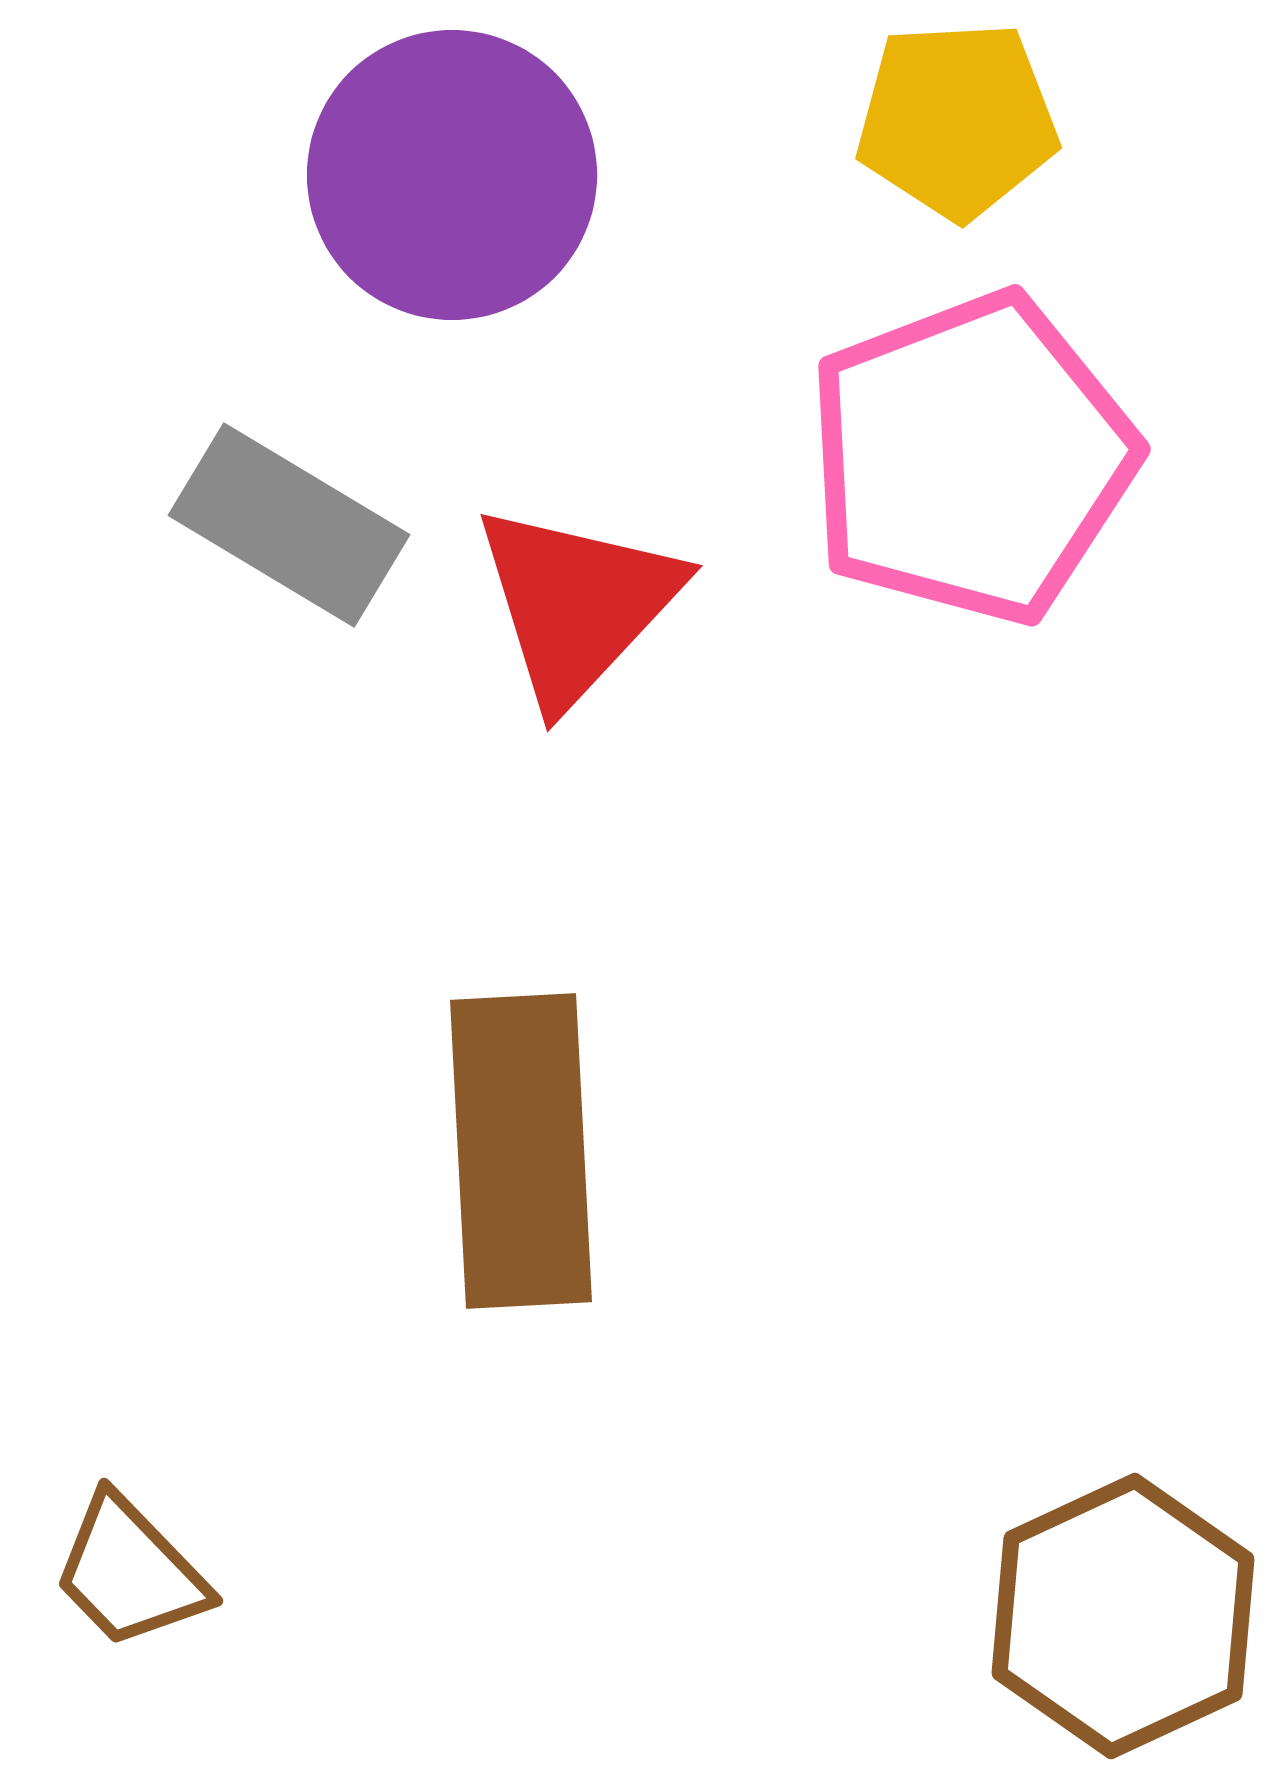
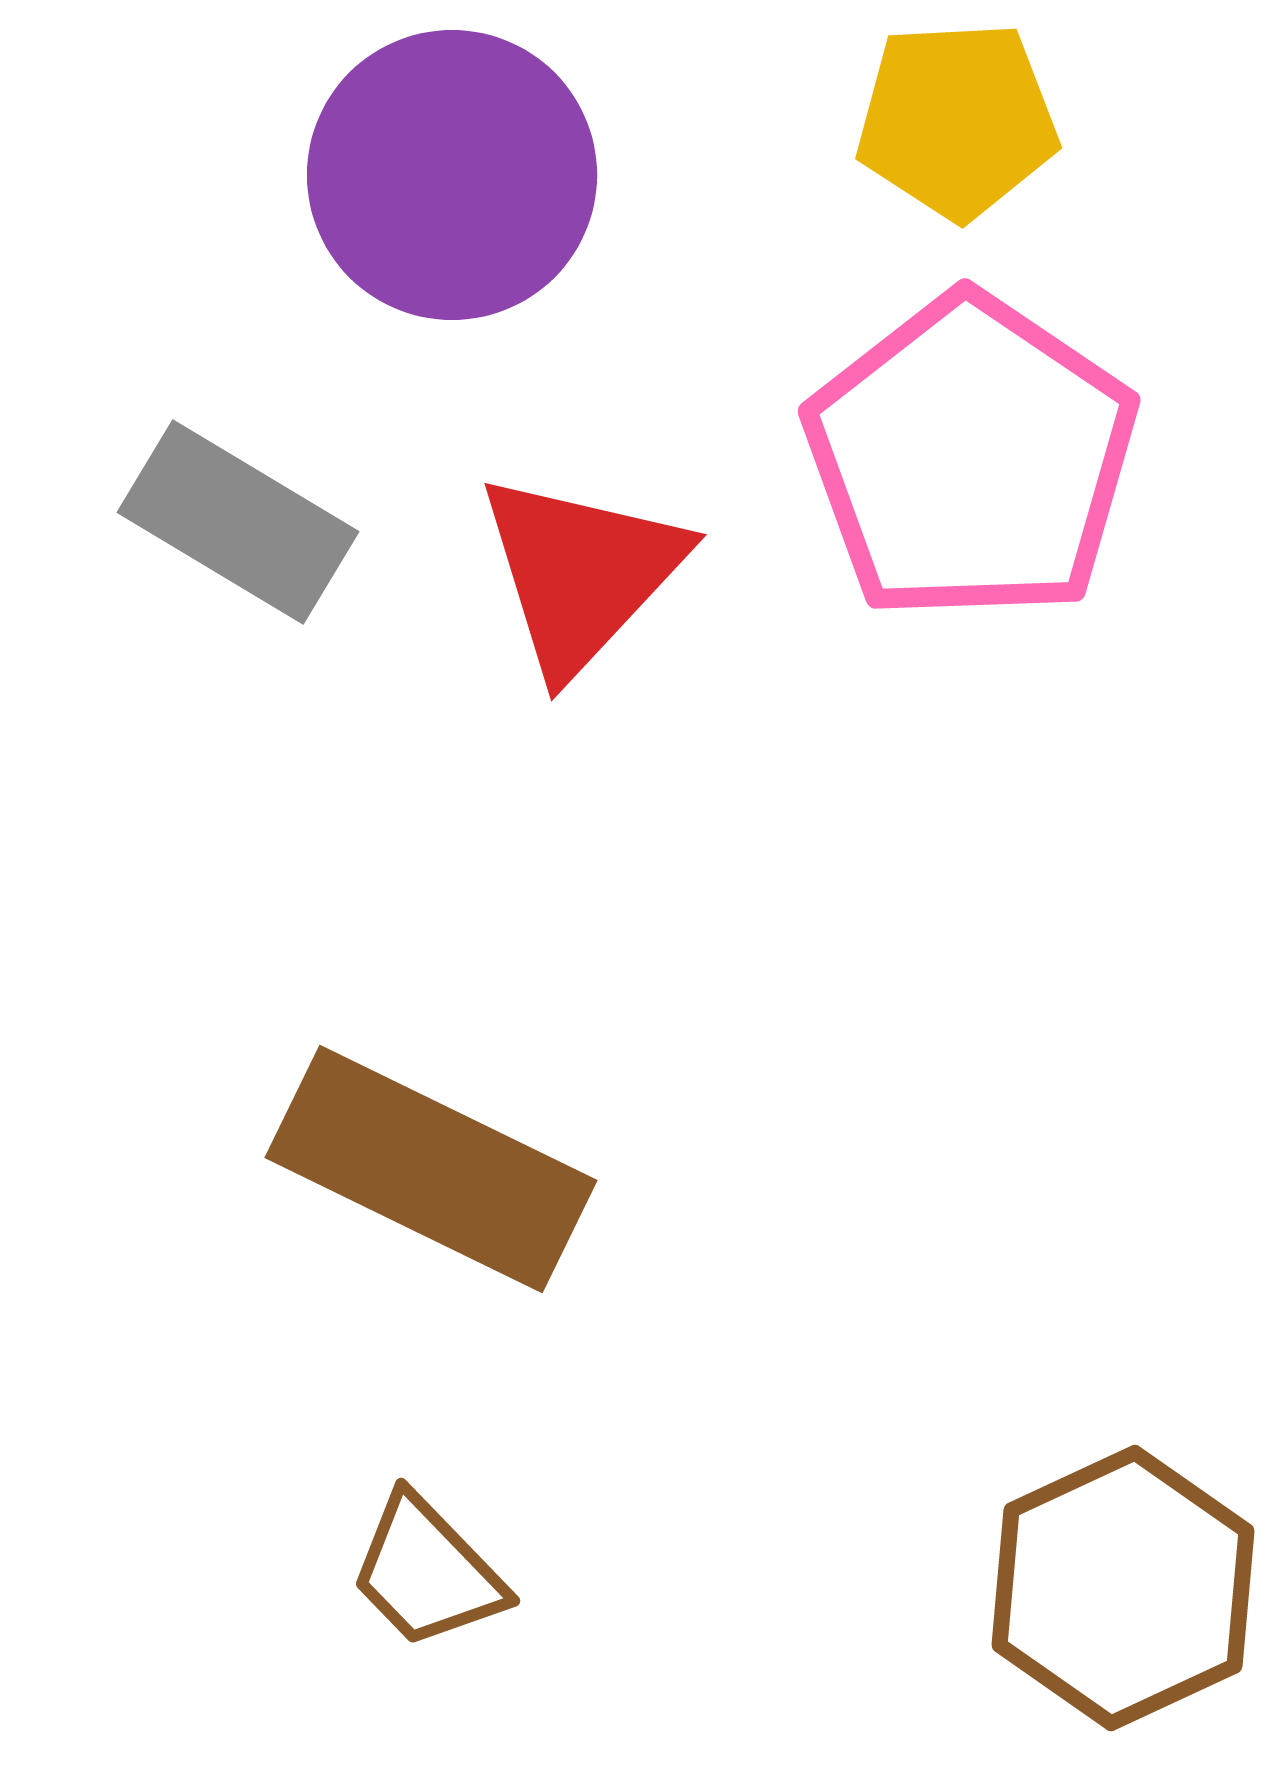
pink pentagon: rotated 17 degrees counterclockwise
gray rectangle: moved 51 px left, 3 px up
red triangle: moved 4 px right, 31 px up
brown rectangle: moved 90 px left, 18 px down; rotated 61 degrees counterclockwise
brown trapezoid: moved 297 px right
brown hexagon: moved 28 px up
